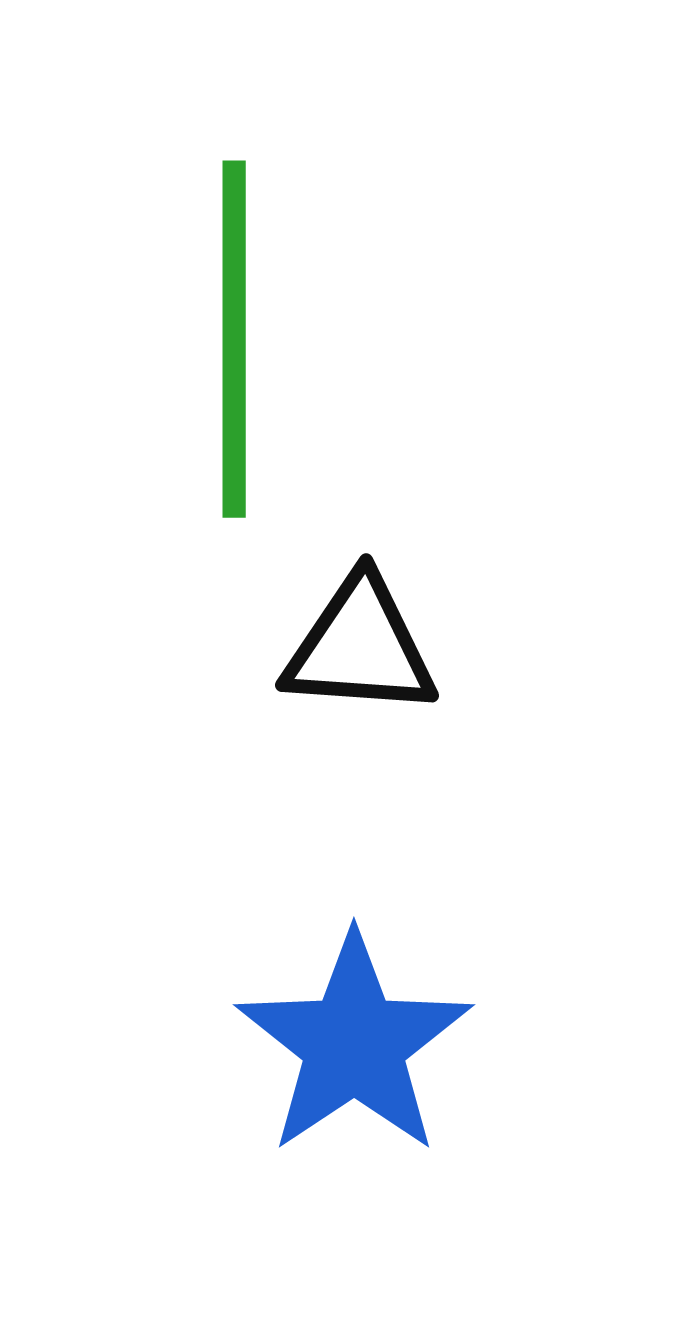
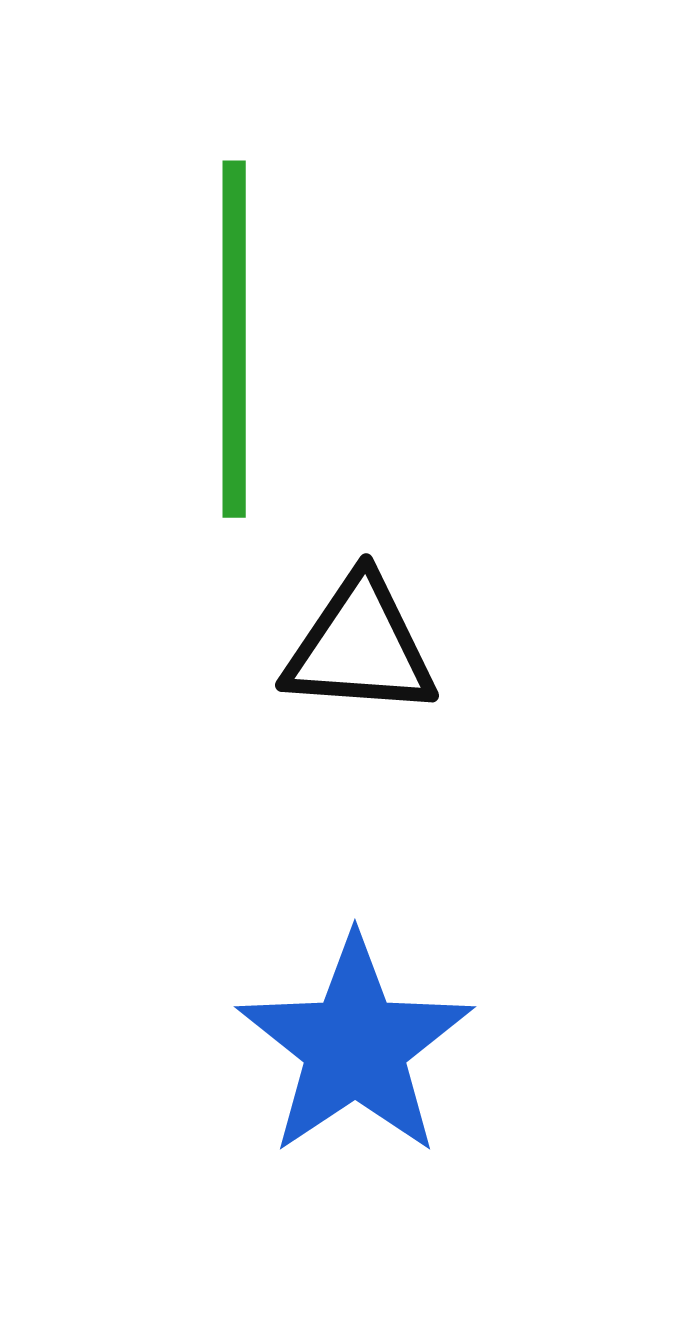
blue star: moved 1 px right, 2 px down
